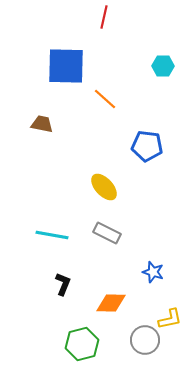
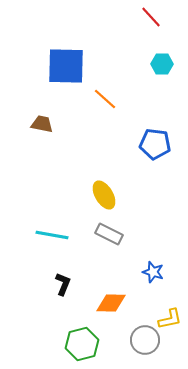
red line: moved 47 px right; rotated 55 degrees counterclockwise
cyan hexagon: moved 1 px left, 2 px up
blue pentagon: moved 8 px right, 2 px up
yellow ellipse: moved 8 px down; rotated 12 degrees clockwise
gray rectangle: moved 2 px right, 1 px down
